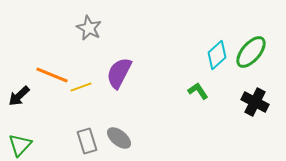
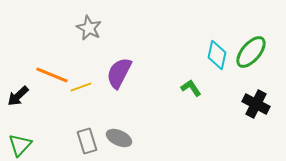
cyan diamond: rotated 36 degrees counterclockwise
green L-shape: moved 7 px left, 3 px up
black arrow: moved 1 px left
black cross: moved 1 px right, 2 px down
gray ellipse: rotated 15 degrees counterclockwise
